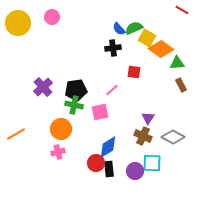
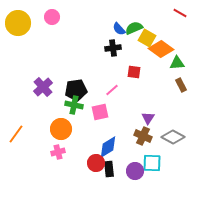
red line: moved 2 px left, 3 px down
orange line: rotated 24 degrees counterclockwise
